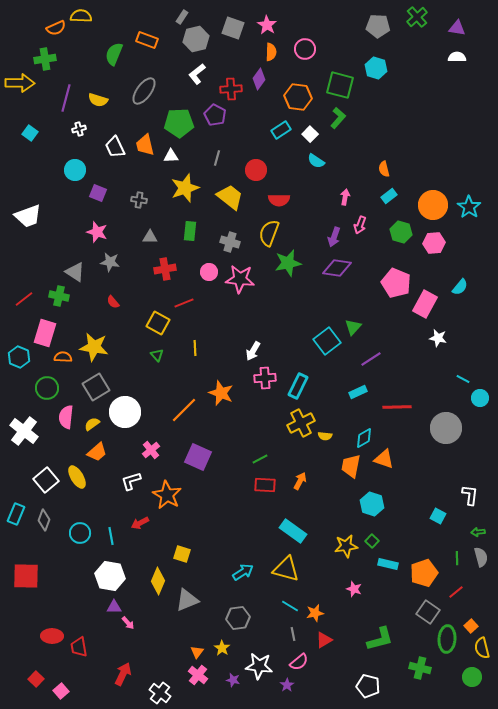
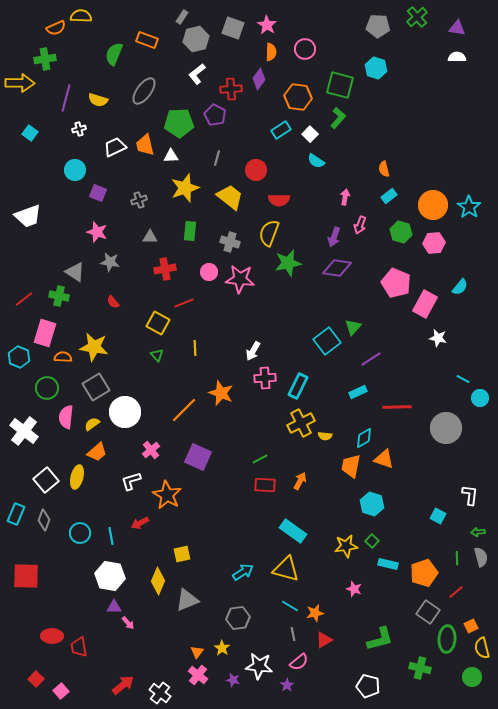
white trapezoid at (115, 147): rotated 90 degrees clockwise
gray cross at (139, 200): rotated 28 degrees counterclockwise
yellow ellipse at (77, 477): rotated 45 degrees clockwise
yellow square at (182, 554): rotated 30 degrees counterclockwise
orange square at (471, 626): rotated 16 degrees clockwise
red arrow at (123, 674): moved 11 px down; rotated 25 degrees clockwise
